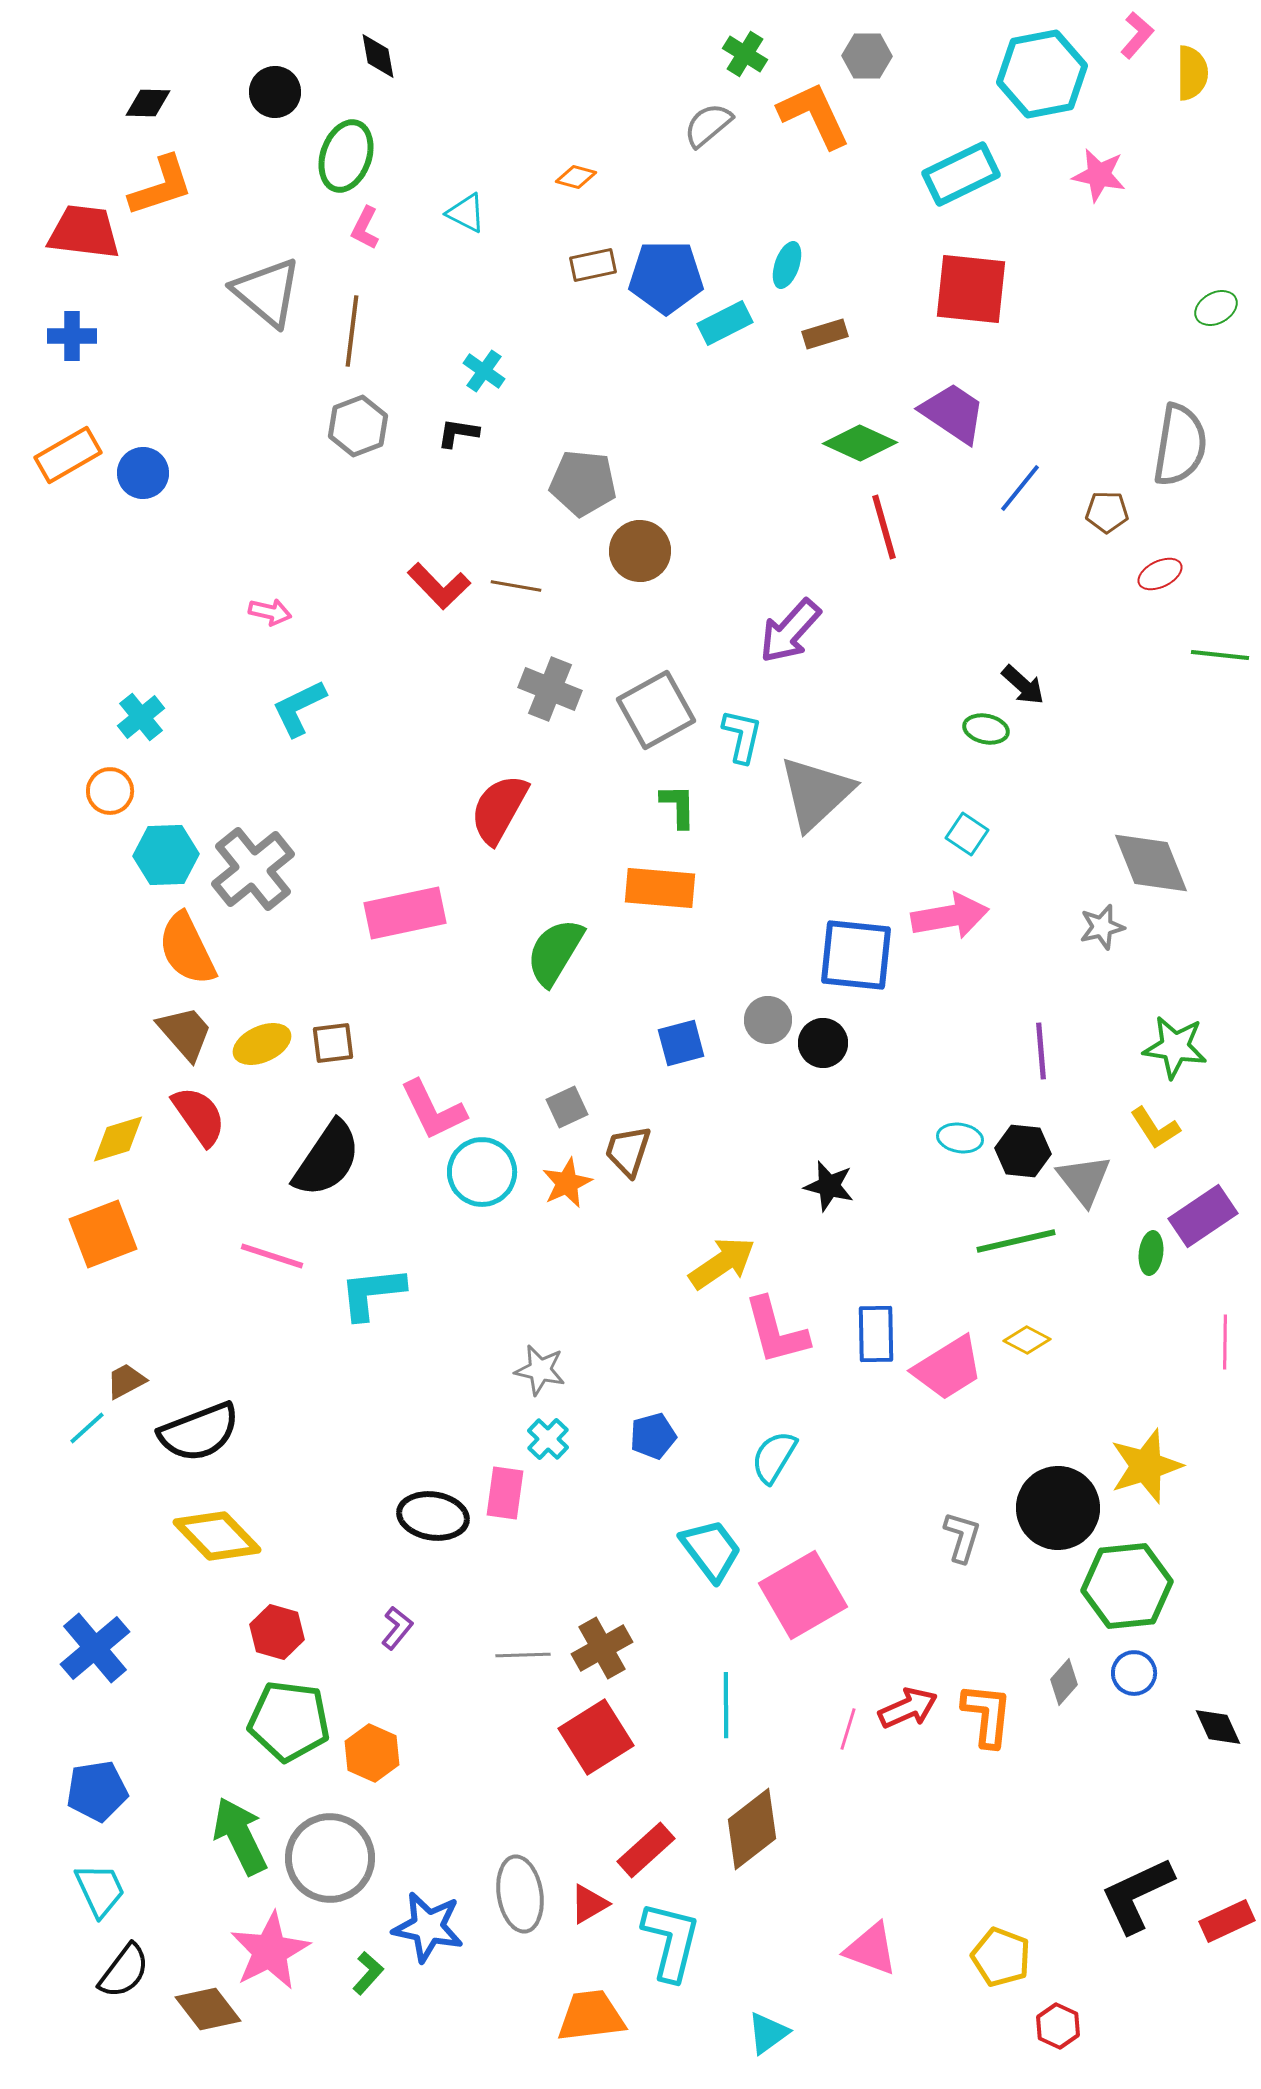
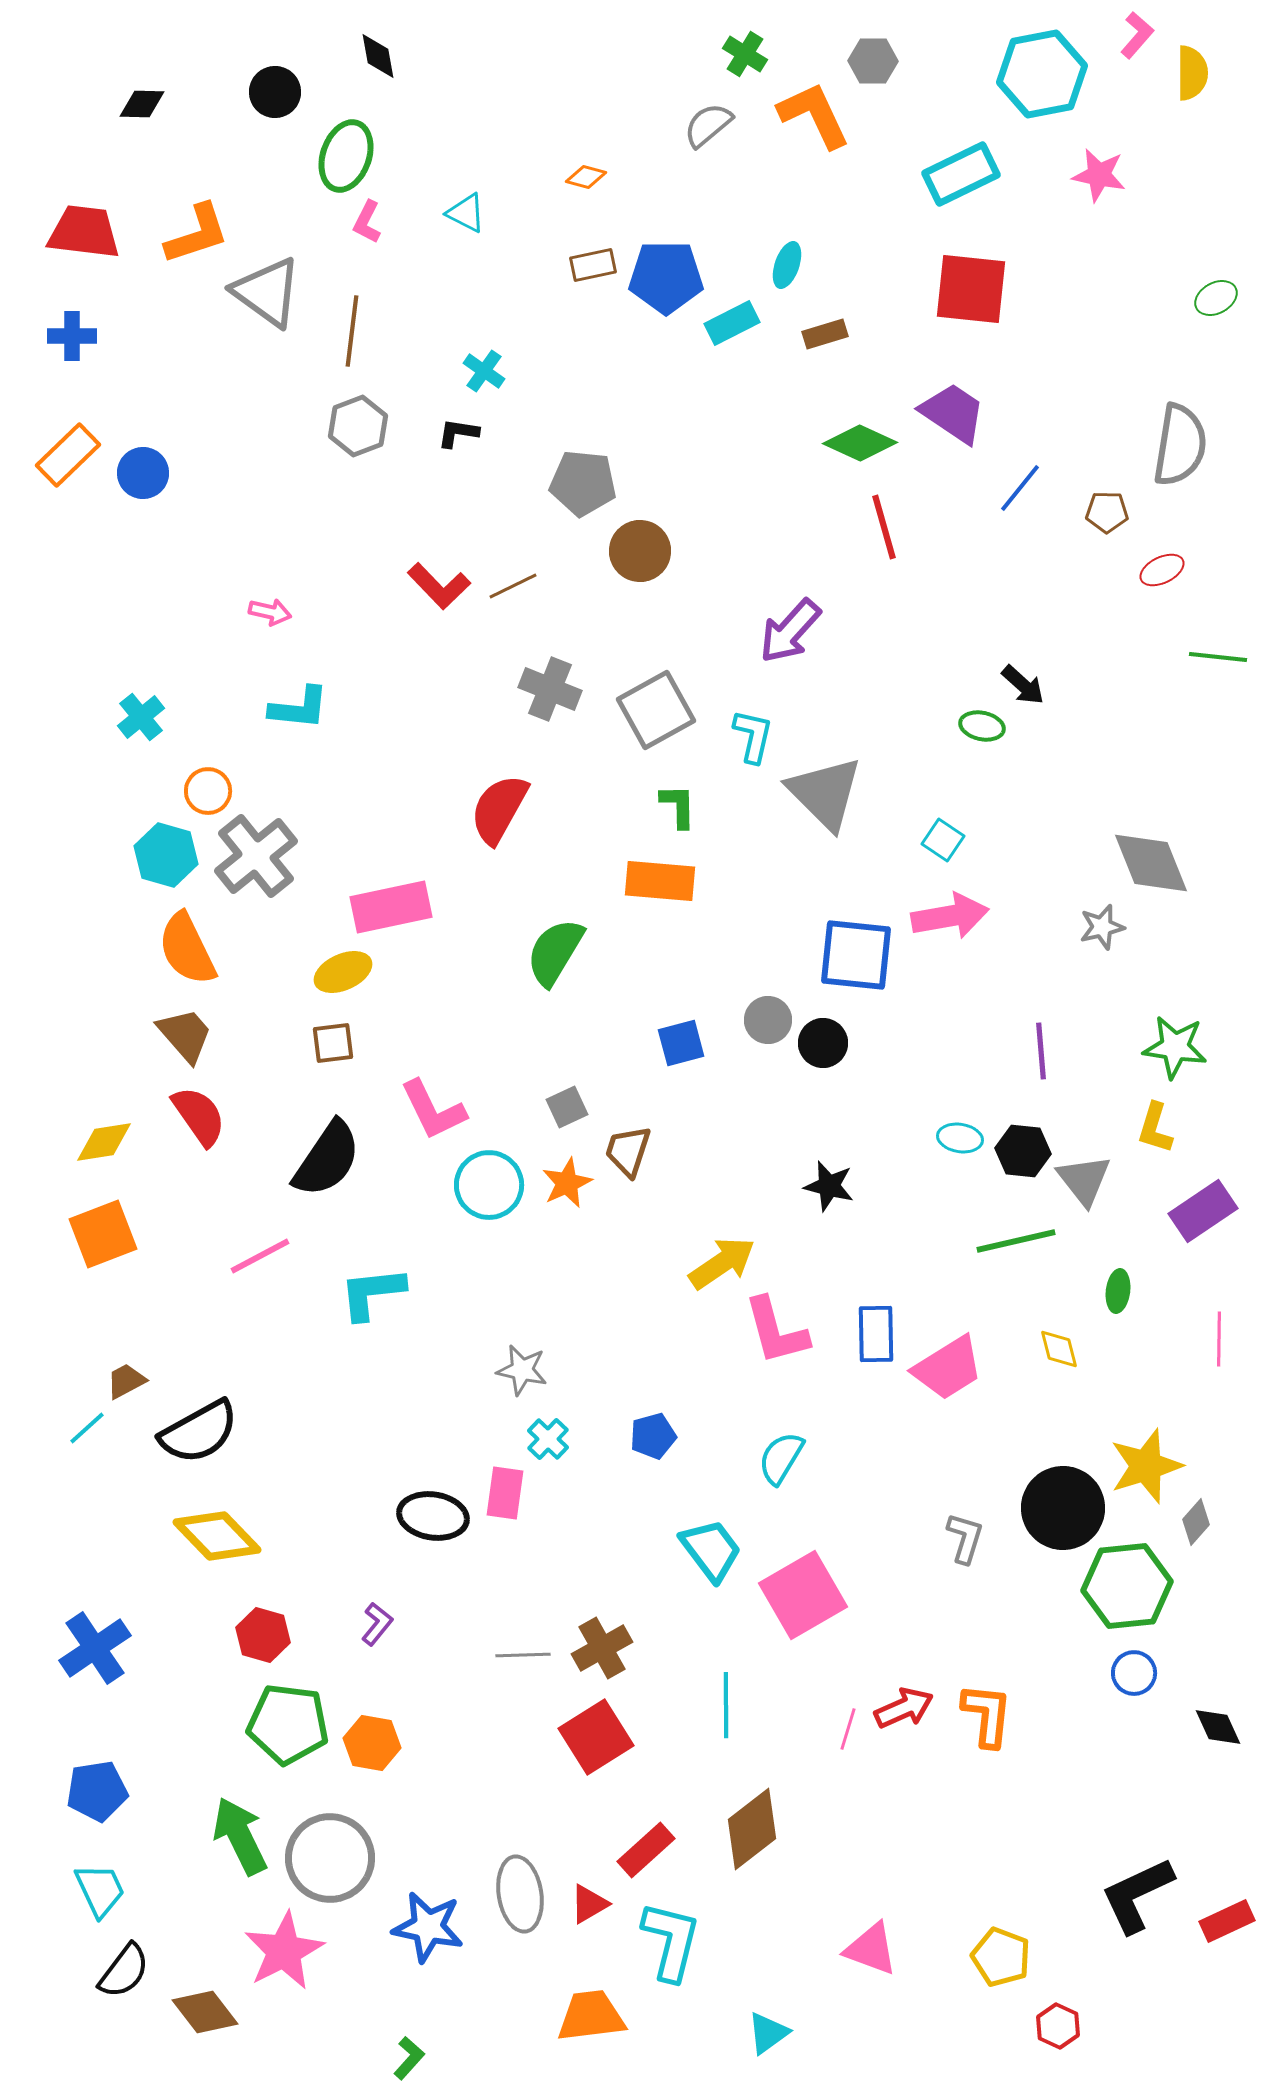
gray hexagon at (867, 56): moved 6 px right, 5 px down
black diamond at (148, 103): moved 6 px left, 1 px down
orange diamond at (576, 177): moved 10 px right
orange L-shape at (161, 186): moved 36 px right, 48 px down
pink L-shape at (365, 228): moved 2 px right, 6 px up
gray triangle at (267, 292): rotated 4 degrees counterclockwise
green ellipse at (1216, 308): moved 10 px up
cyan rectangle at (725, 323): moved 7 px right
orange rectangle at (68, 455): rotated 14 degrees counterclockwise
red ellipse at (1160, 574): moved 2 px right, 4 px up
brown line at (516, 586): moved 3 px left; rotated 36 degrees counterclockwise
green line at (1220, 655): moved 2 px left, 2 px down
cyan L-shape at (299, 708): rotated 148 degrees counterclockwise
green ellipse at (986, 729): moved 4 px left, 3 px up
cyan L-shape at (742, 736): moved 11 px right
orange circle at (110, 791): moved 98 px right
gray triangle at (816, 793): moved 9 px right; rotated 32 degrees counterclockwise
cyan square at (967, 834): moved 24 px left, 6 px down
cyan hexagon at (166, 855): rotated 18 degrees clockwise
gray cross at (253, 869): moved 3 px right, 13 px up
orange rectangle at (660, 888): moved 7 px up
pink rectangle at (405, 913): moved 14 px left, 6 px up
brown trapezoid at (185, 1033): moved 2 px down
yellow ellipse at (262, 1044): moved 81 px right, 72 px up
yellow L-shape at (1155, 1128): rotated 50 degrees clockwise
yellow diamond at (118, 1139): moved 14 px left, 3 px down; rotated 8 degrees clockwise
cyan circle at (482, 1172): moved 7 px right, 13 px down
purple rectangle at (1203, 1216): moved 5 px up
green ellipse at (1151, 1253): moved 33 px left, 38 px down
pink line at (272, 1256): moved 12 px left; rotated 46 degrees counterclockwise
yellow diamond at (1027, 1340): moved 32 px right, 9 px down; rotated 48 degrees clockwise
pink line at (1225, 1342): moved 6 px left, 3 px up
gray star at (540, 1370): moved 18 px left
black semicircle at (199, 1432): rotated 8 degrees counterclockwise
cyan semicircle at (774, 1457): moved 7 px right, 1 px down
black circle at (1058, 1508): moved 5 px right
gray L-shape at (962, 1537): moved 3 px right, 1 px down
purple L-shape at (397, 1628): moved 20 px left, 4 px up
red hexagon at (277, 1632): moved 14 px left, 3 px down
blue cross at (95, 1648): rotated 6 degrees clockwise
gray diamond at (1064, 1682): moved 132 px right, 160 px up
red arrow at (908, 1708): moved 4 px left
green pentagon at (289, 1721): moved 1 px left, 3 px down
orange hexagon at (372, 1753): moved 10 px up; rotated 14 degrees counterclockwise
pink star at (270, 1951): moved 14 px right
green L-shape at (368, 1973): moved 41 px right, 85 px down
brown diamond at (208, 2009): moved 3 px left, 3 px down
